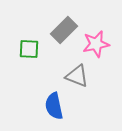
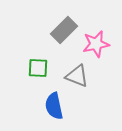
green square: moved 9 px right, 19 px down
